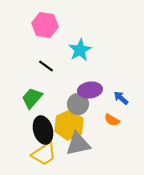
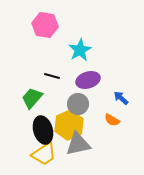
black line: moved 6 px right, 10 px down; rotated 21 degrees counterclockwise
purple ellipse: moved 2 px left, 10 px up; rotated 10 degrees counterclockwise
